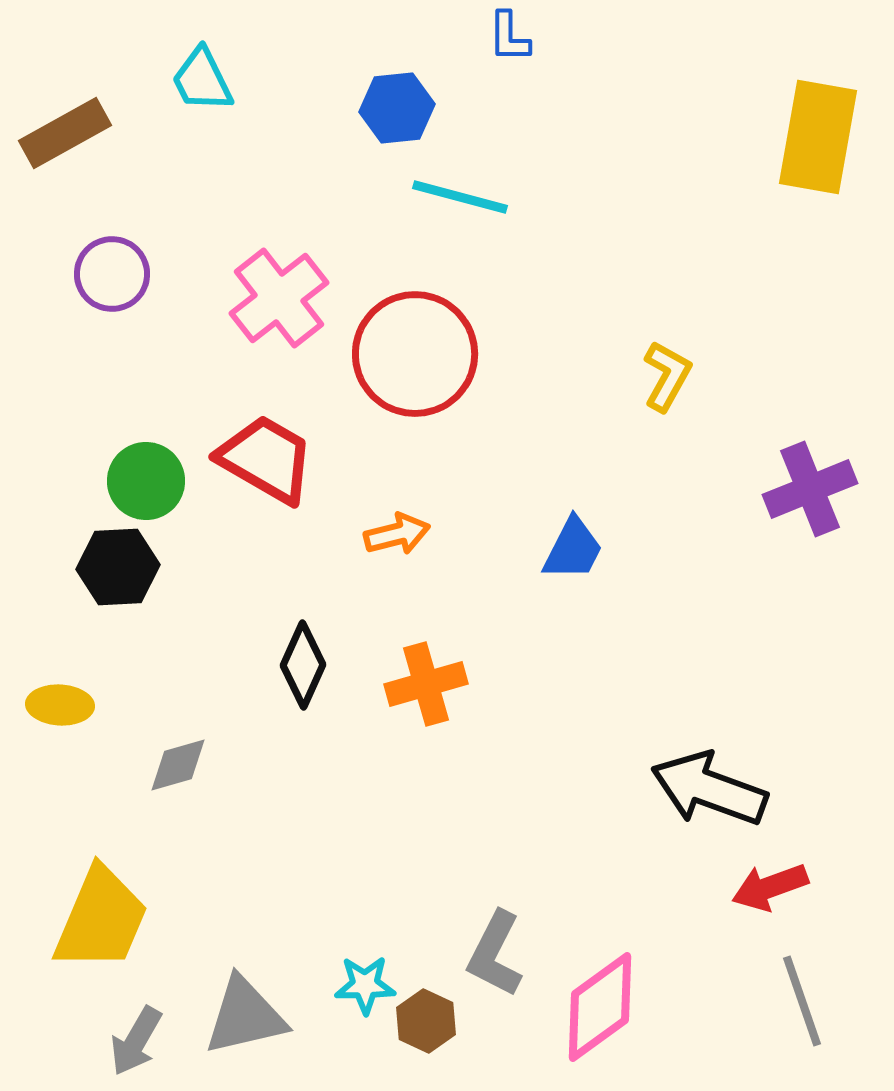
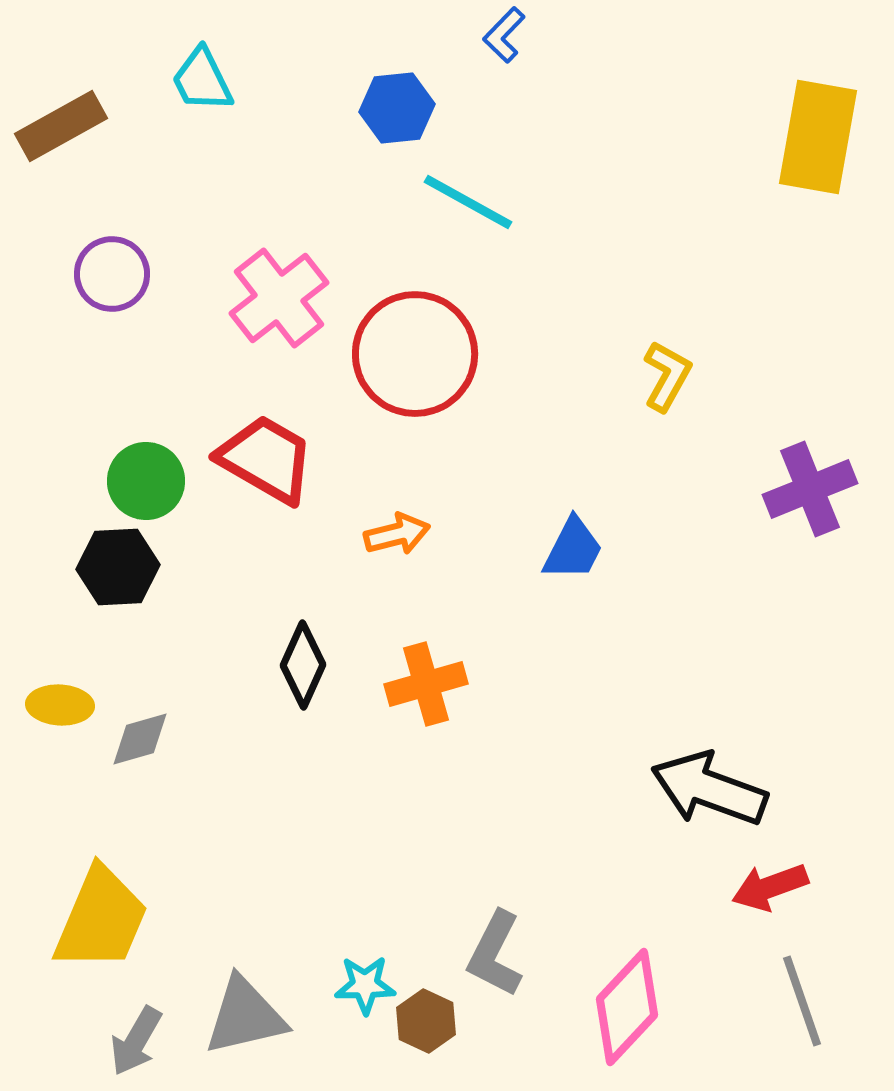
blue L-shape: moved 5 px left, 2 px up; rotated 44 degrees clockwise
brown rectangle: moved 4 px left, 7 px up
cyan line: moved 8 px right, 5 px down; rotated 14 degrees clockwise
gray diamond: moved 38 px left, 26 px up
pink diamond: moved 27 px right; rotated 11 degrees counterclockwise
